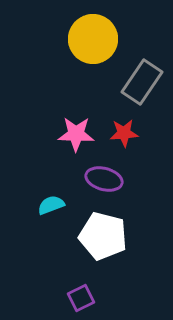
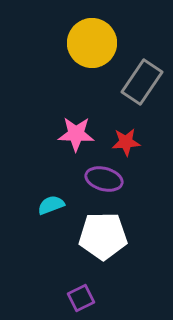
yellow circle: moved 1 px left, 4 px down
red star: moved 2 px right, 9 px down
white pentagon: rotated 15 degrees counterclockwise
